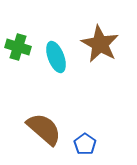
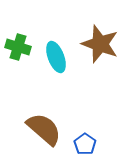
brown star: rotated 9 degrees counterclockwise
